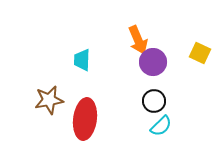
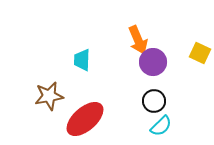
brown star: moved 4 px up
red ellipse: rotated 42 degrees clockwise
